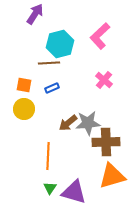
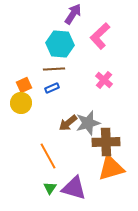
purple arrow: moved 38 px right
cyan hexagon: rotated 20 degrees clockwise
brown line: moved 5 px right, 6 px down
orange square: rotated 35 degrees counterclockwise
yellow circle: moved 3 px left, 6 px up
gray star: rotated 10 degrees counterclockwise
orange line: rotated 32 degrees counterclockwise
orange triangle: moved 1 px left, 8 px up
purple triangle: moved 4 px up
